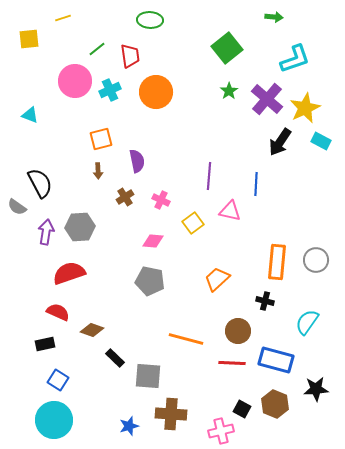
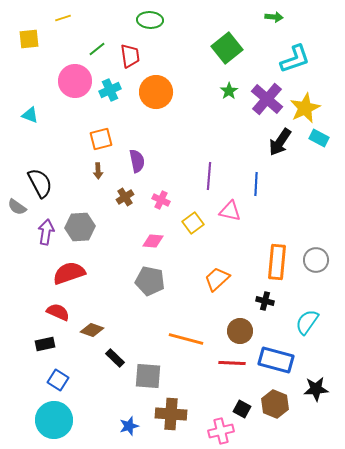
cyan rectangle at (321, 141): moved 2 px left, 3 px up
brown circle at (238, 331): moved 2 px right
